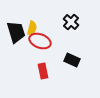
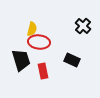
black cross: moved 12 px right, 4 px down
yellow semicircle: moved 1 px down
black trapezoid: moved 5 px right, 28 px down
red ellipse: moved 1 px left, 1 px down; rotated 15 degrees counterclockwise
